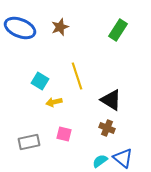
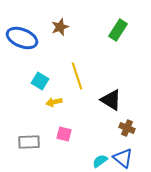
blue ellipse: moved 2 px right, 10 px down
brown cross: moved 20 px right
gray rectangle: rotated 10 degrees clockwise
